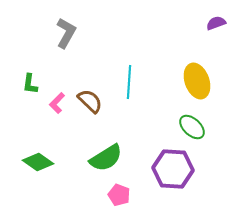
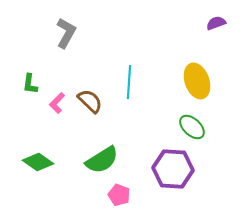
green semicircle: moved 4 px left, 2 px down
